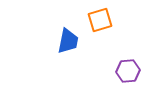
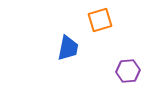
blue trapezoid: moved 7 px down
